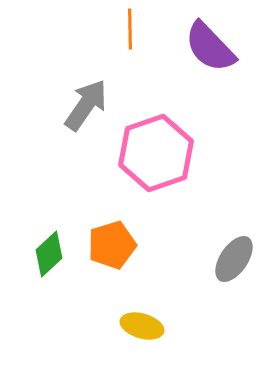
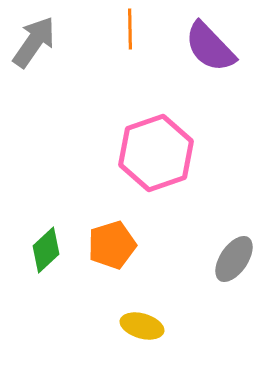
gray arrow: moved 52 px left, 63 px up
green diamond: moved 3 px left, 4 px up
